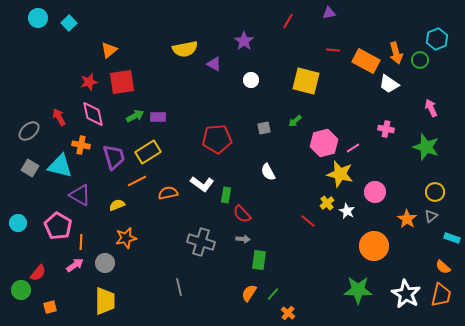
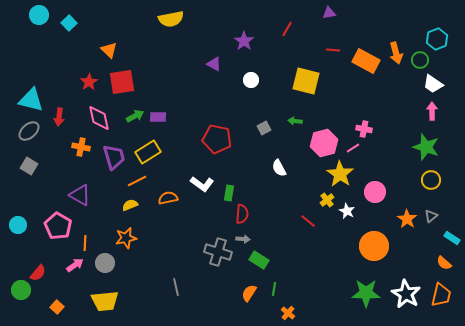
cyan circle at (38, 18): moved 1 px right, 3 px up
red line at (288, 21): moved 1 px left, 8 px down
yellow semicircle at (185, 49): moved 14 px left, 30 px up
orange triangle at (109, 50): rotated 36 degrees counterclockwise
red star at (89, 82): rotated 18 degrees counterclockwise
white trapezoid at (389, 84): moved 44 px right
pink arrow at (431, 108): moved 1 px right, 3 px down; rotated 24 degrees clockwise
pink diamond at (93, 114): moved 6 px right, 4 px down
red arrow at (59, 117): rotated 144 degrees counterclockwise
green arrow at (295, 121): rotated 48 degrees clockwise
gray square at (264, 128): rotated 16 degrees counterclockwise
pink cross at (386, 129): moved 22 px left
red pentagon at (217, 139): rotated 16 degrees clockwise
orange cross at (81, 145): moved 2 px down
cyan triangle at (60, 166): moved 29 px left, 66 px up
gray square at (30, 168): moved 1 px left, 2 px up
white semicircle at (268, 172): moved 11 px right, 4 px up
yellow star at (340, 174): rotated 20 degrees clockwise
yellow circle at (435, 192): moved 4 px left, 12 px up
orange semicircle at (168, 193): moved 5 px down
green rectangle at (226, 195): moved 3 px right, 2 px up
yellow cross at (327, 203): moved 3 px up
yellow semicircle at (117, 205): moved 13 px right
red semicircle at (242, 214): rotated 132 degrees counterclockwise
cyan circle at (18, 223): moved 2 px down
cyan rectangle at (452, 238): rotated 14 degrees clockwise
orange line at (81, 242): moved 4 px right, 1 px down
gray cross at (201, 242): moved 17 px right, 10 px down
green rectangle at (259, 260): rotated 66 degrees counterclockwise
orange semicircle at (443, 267): moved 1 px right, 4 px up
gray line at (179, 287): moved 3 px left
green star at (358, 290): moved 8 px right, 3 px down
green line at (273, 294): moved 1 px right, 5 px up; rotated 32 degrees counterclockwise
yellow trapezoid at (105, 301): rotated 84 degrees clockwise
orange square at (50, 307): moved 7 px right; rotated 32 degrees counterclockwise
